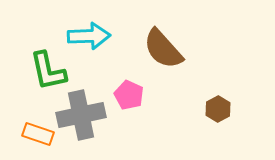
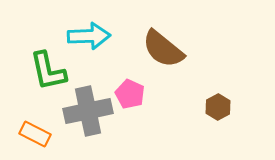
brown semicircle: rotated 9 degrees counterclockwise
pink pentagon: moved 1 px right, 1 px up
brown hexagon: moved 2 px up
gray cross: moved 7 px right, 4 px up
orange rectangle: moved 3 px left; rotated 8 degrees clockwise
